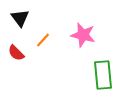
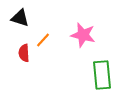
black triangle: rotated 36 degrees counterclockwise
red semicircle: moved 8 px right; rotated 42 degrees clockwise
green rectangle: moved 1 px left
